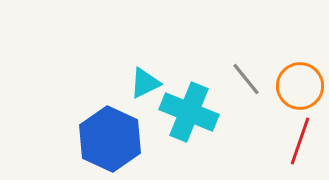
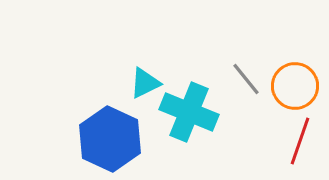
orange circle: moved 5 px left
